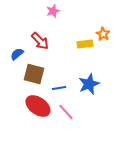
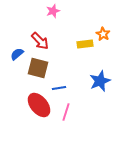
brown square: moved 4 px right, 6 px up
blue star: moved 11 px right, 3 px up
red ellipse: moved 1 px right, 1 px up; rotated 15 degrees clockwise
pink line: rotated 60 degrees clockwise
